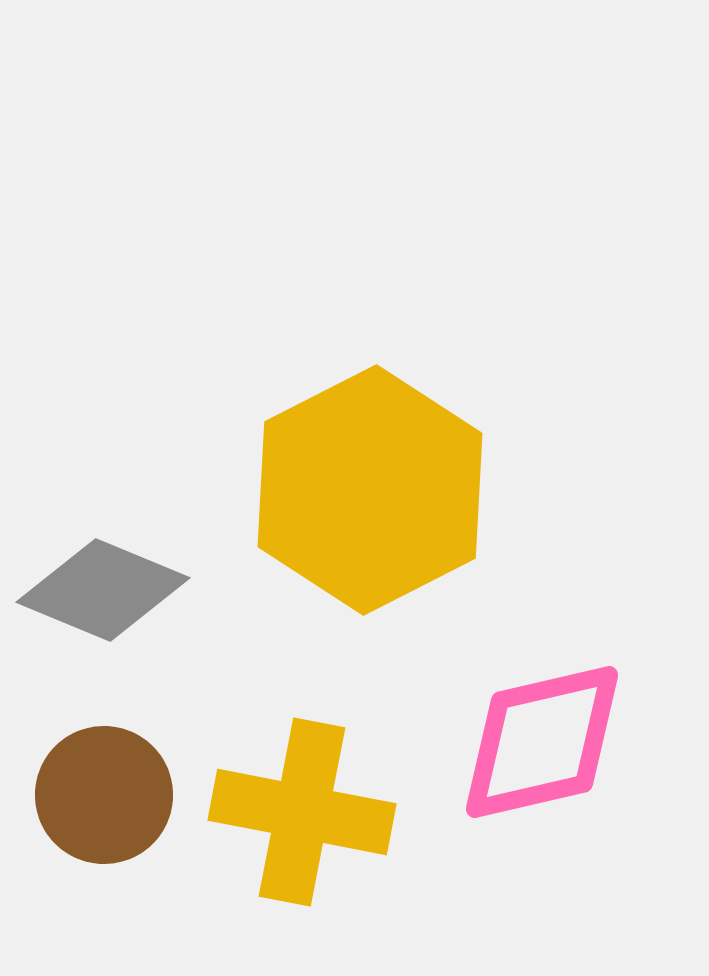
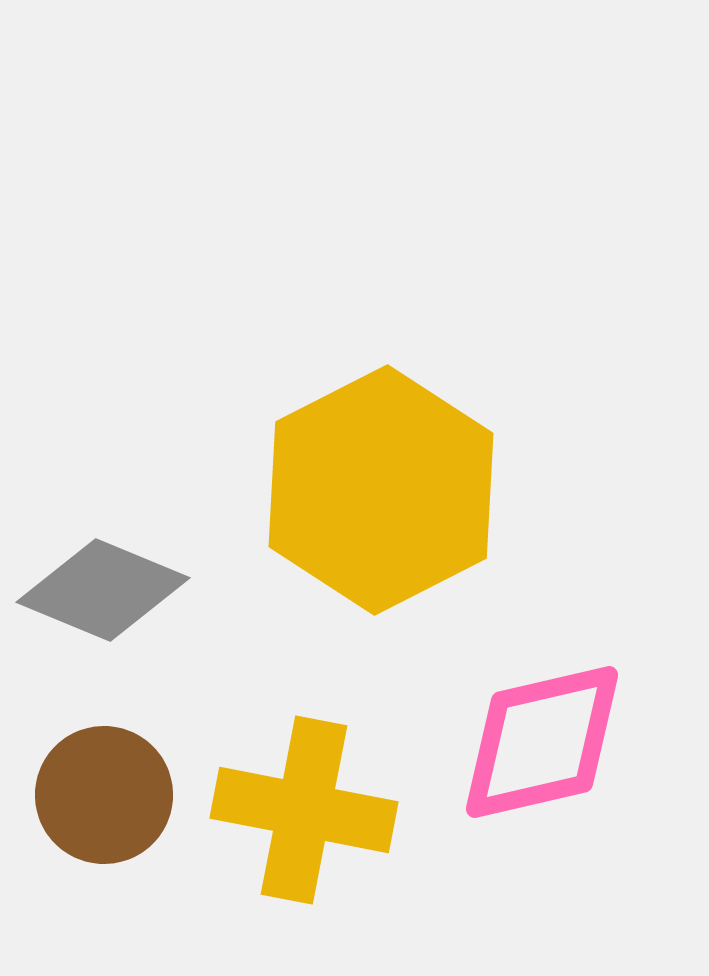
yellow hexagon: moved 11 px right
yellow cross: moved 2 px right, 2 px up
